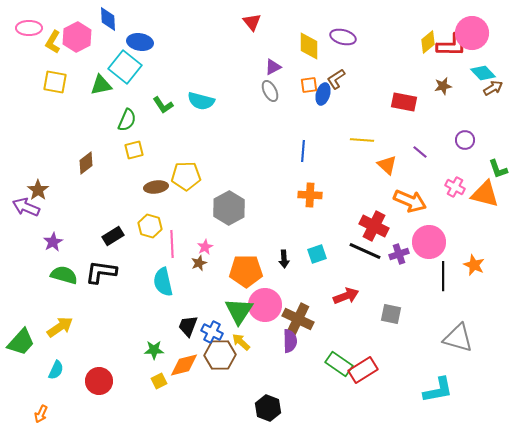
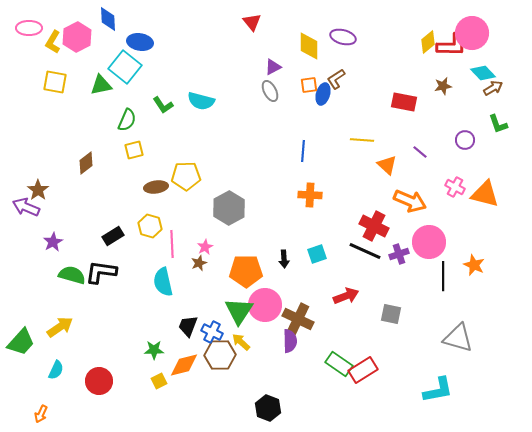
green L-shape at (498, 169): moved 45 px up
green semicircle at (64, 275): moved 8 px right
